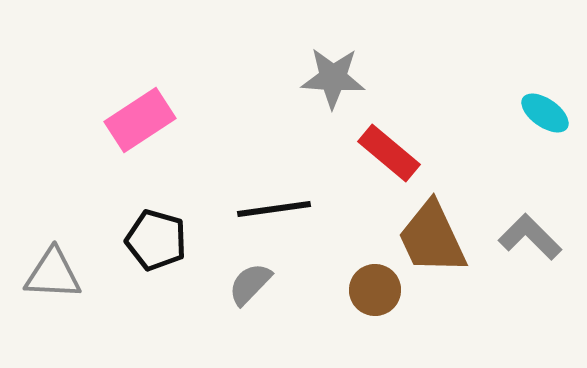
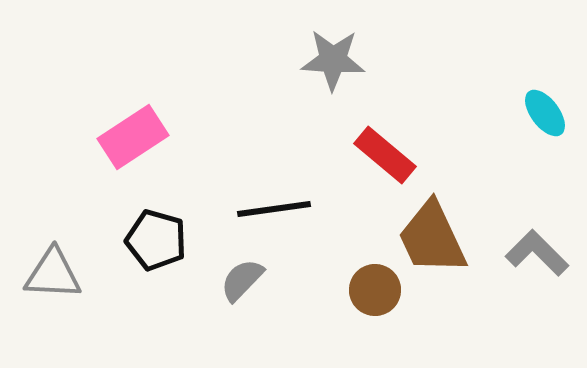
gray star: moved 18 px up
cyan ellipse: rotated 18 degrees clockwise
pink rectangle: moved 7 px left, 17 px down
red rectangle: moved 4 px left, 2 px down
gray L-shape: moved 7 px right, 16 px down
gray semicircle: moved 8 px left, 4 px up
